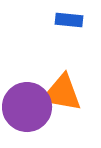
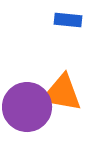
blue rectangle: moved 1 px left
